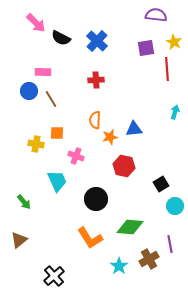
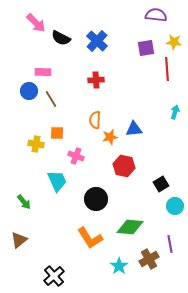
yellow star: rotated 21 degrees counterclockwise
